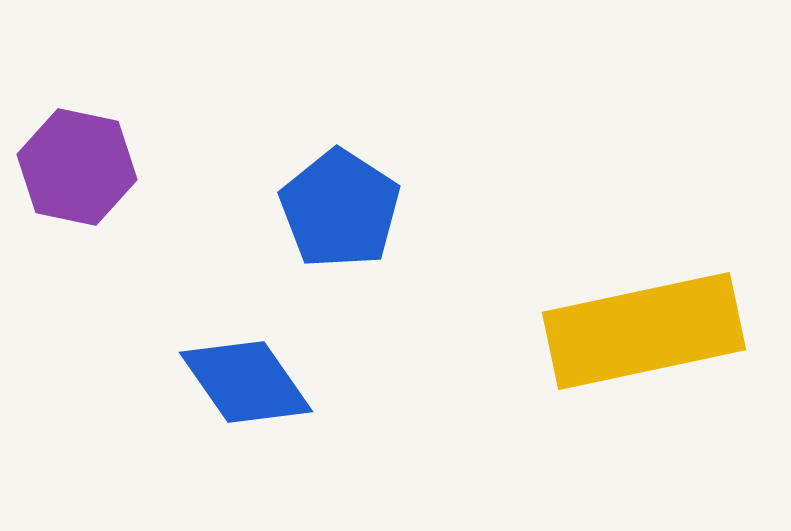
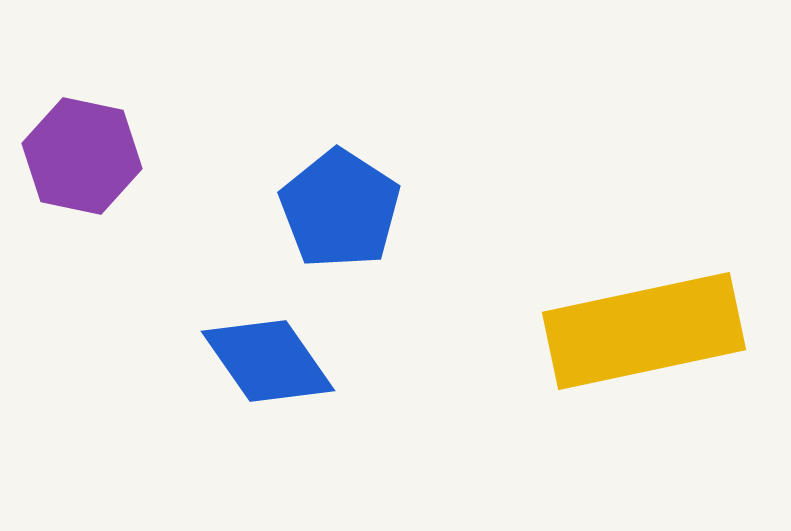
purple hexagon: moved 5 px right, 11 px up
blue diamond: moved 22 px right, 21 px up
